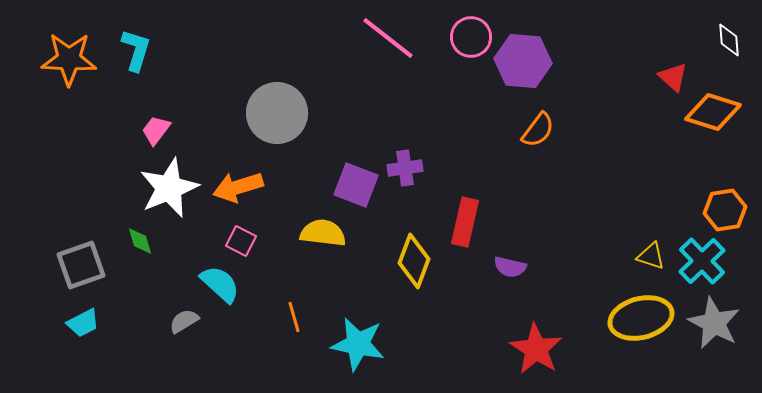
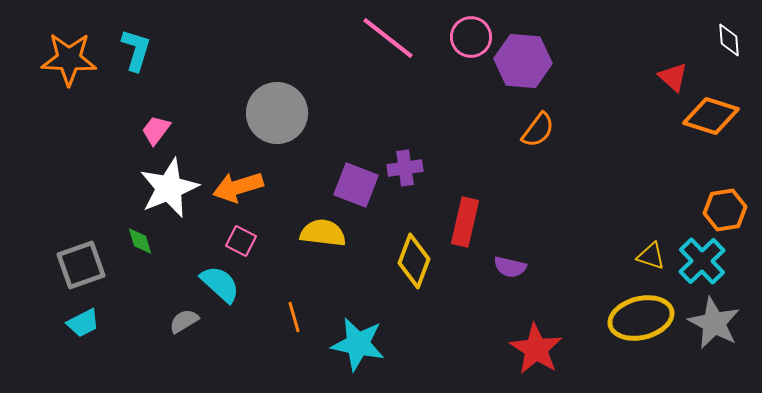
orange diamond: moved 2 px left, 4 px down
